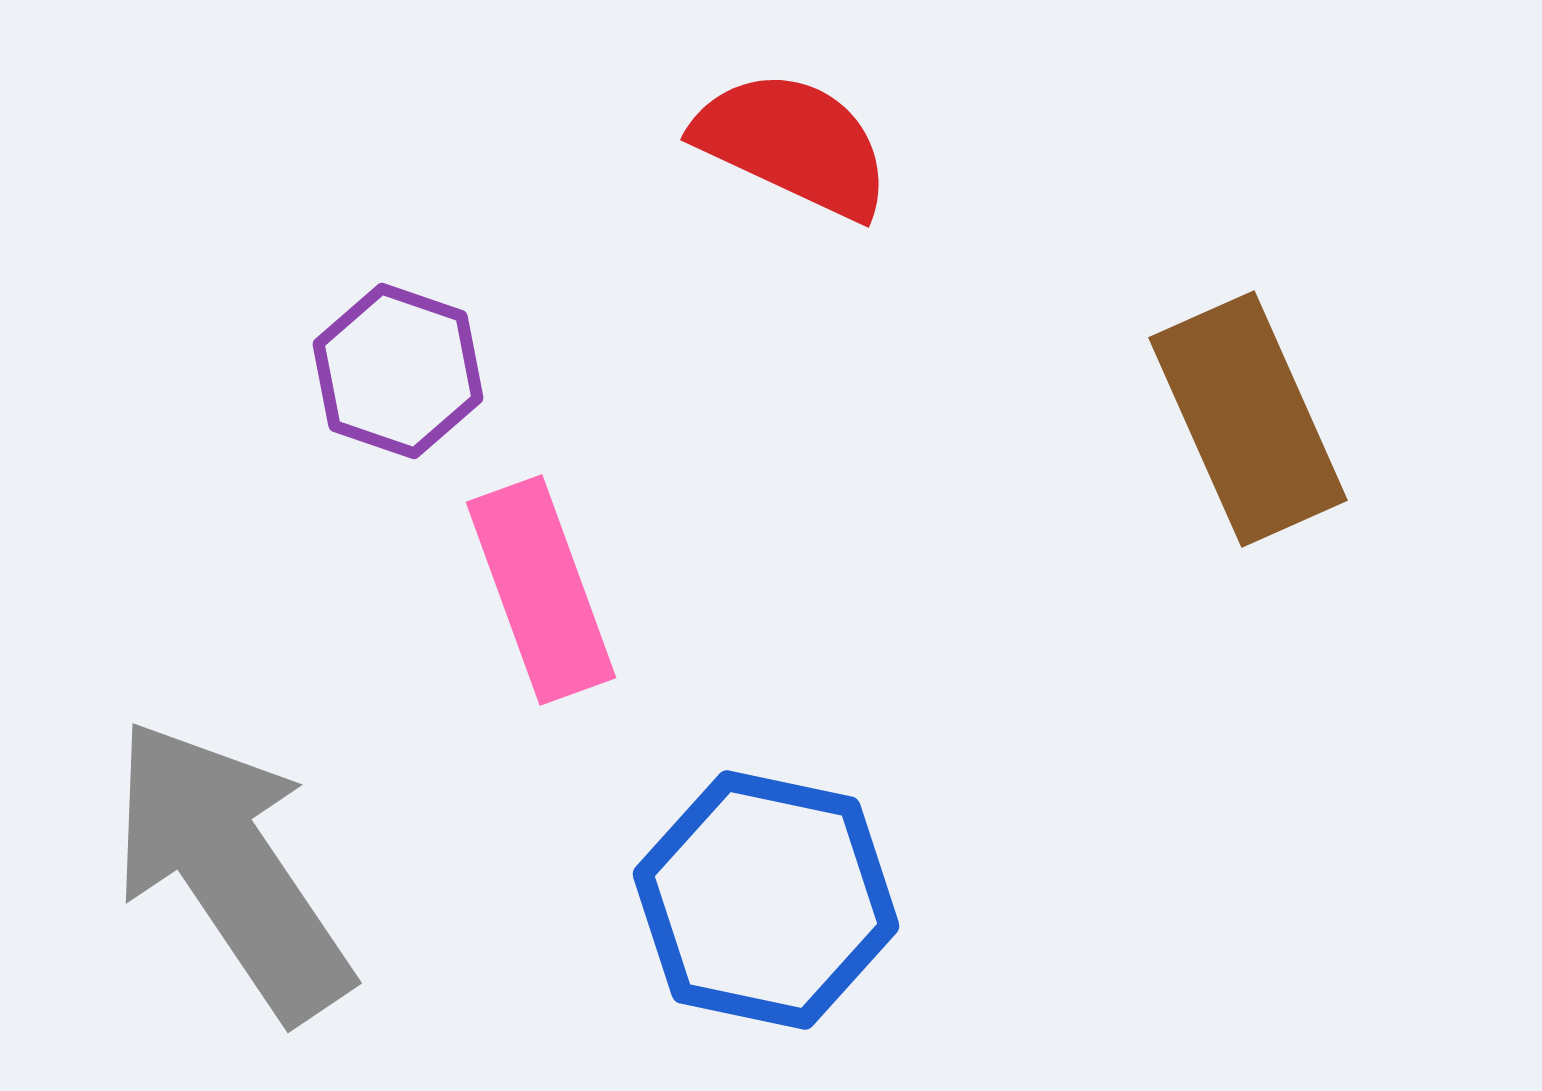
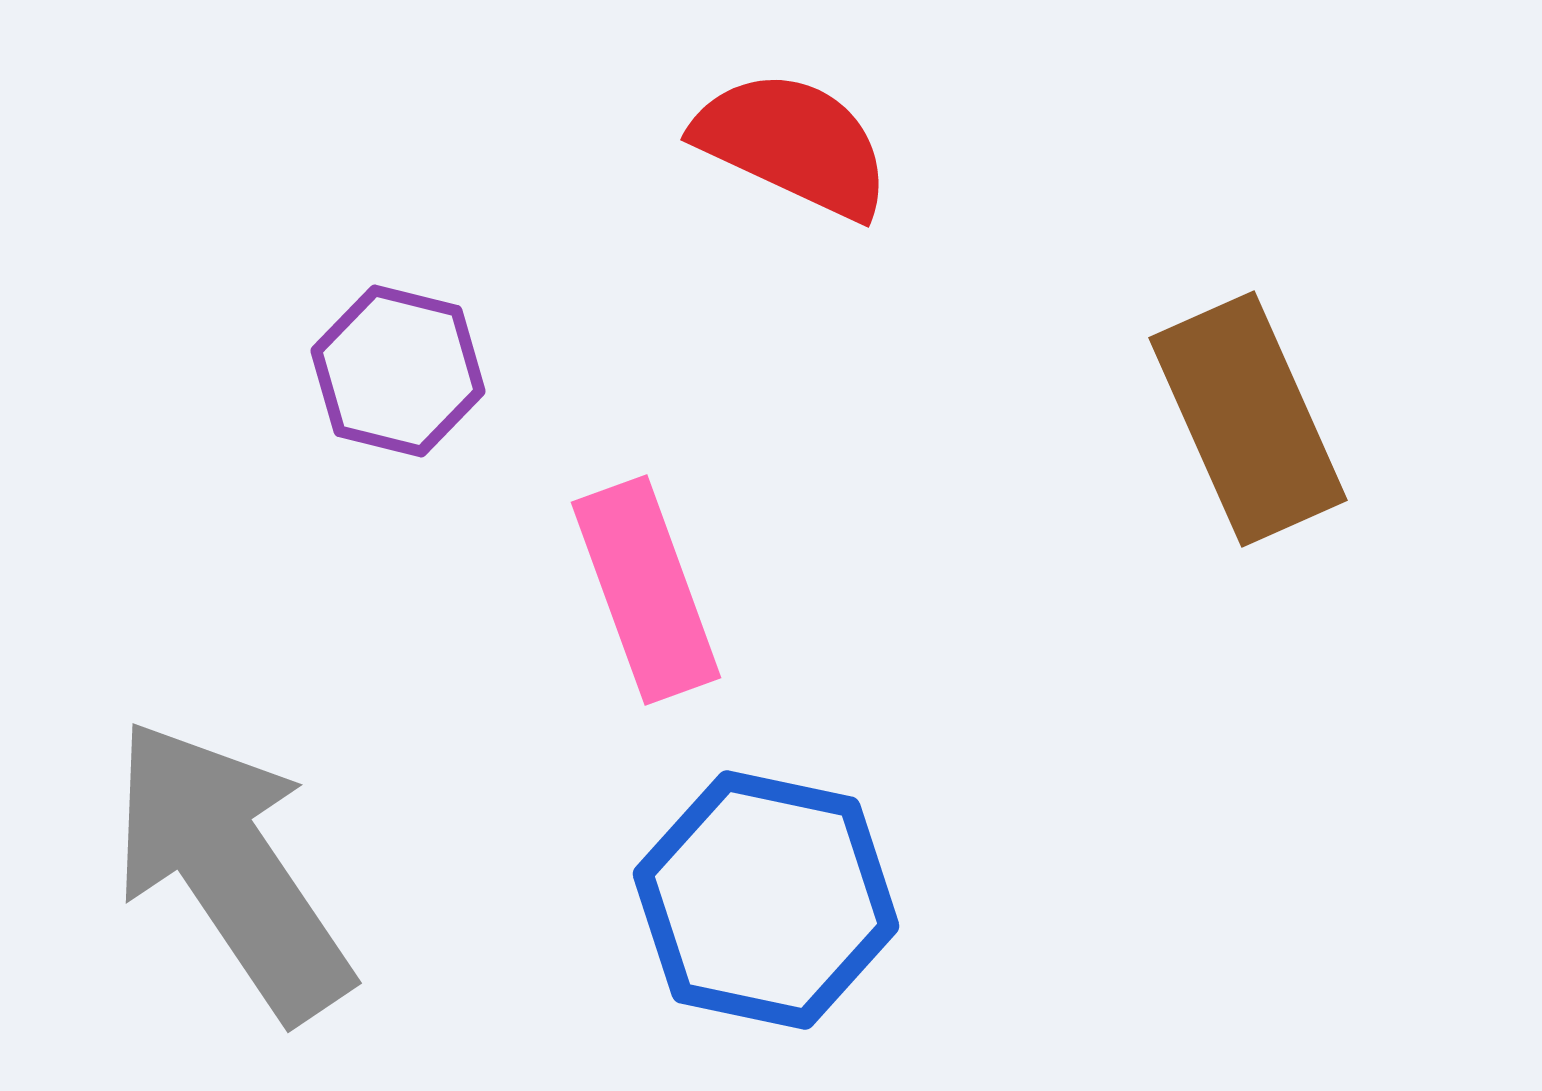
purple hexagon: rotated 5 degrees counterclockwise
pink rectangle: moved 105 px right
